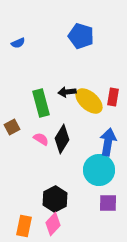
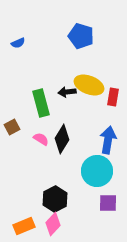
yellow ellipse: moved 16 px up; rotated 20 degrees counterclockwise
blue arrow: moved 2 px up
cyan circle: moved 2 px left, 1 px down
orange rectangle: rotated 55 degrees clockwise
